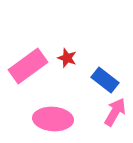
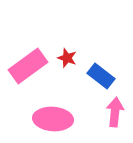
blue rectangle: moved 4 px left, 4 px up
pink arrow: rotated 24 degrees counterclockwise
